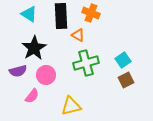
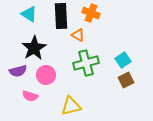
pink semicircle: moved 2 px left; rotated 70 degrees clockwise
